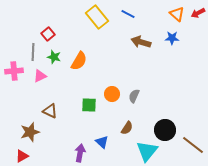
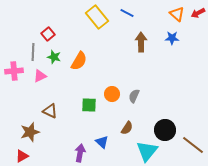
blue line: moved 1 px left, 1 px up
brown arrow: rotated 72 degrees clockwise
